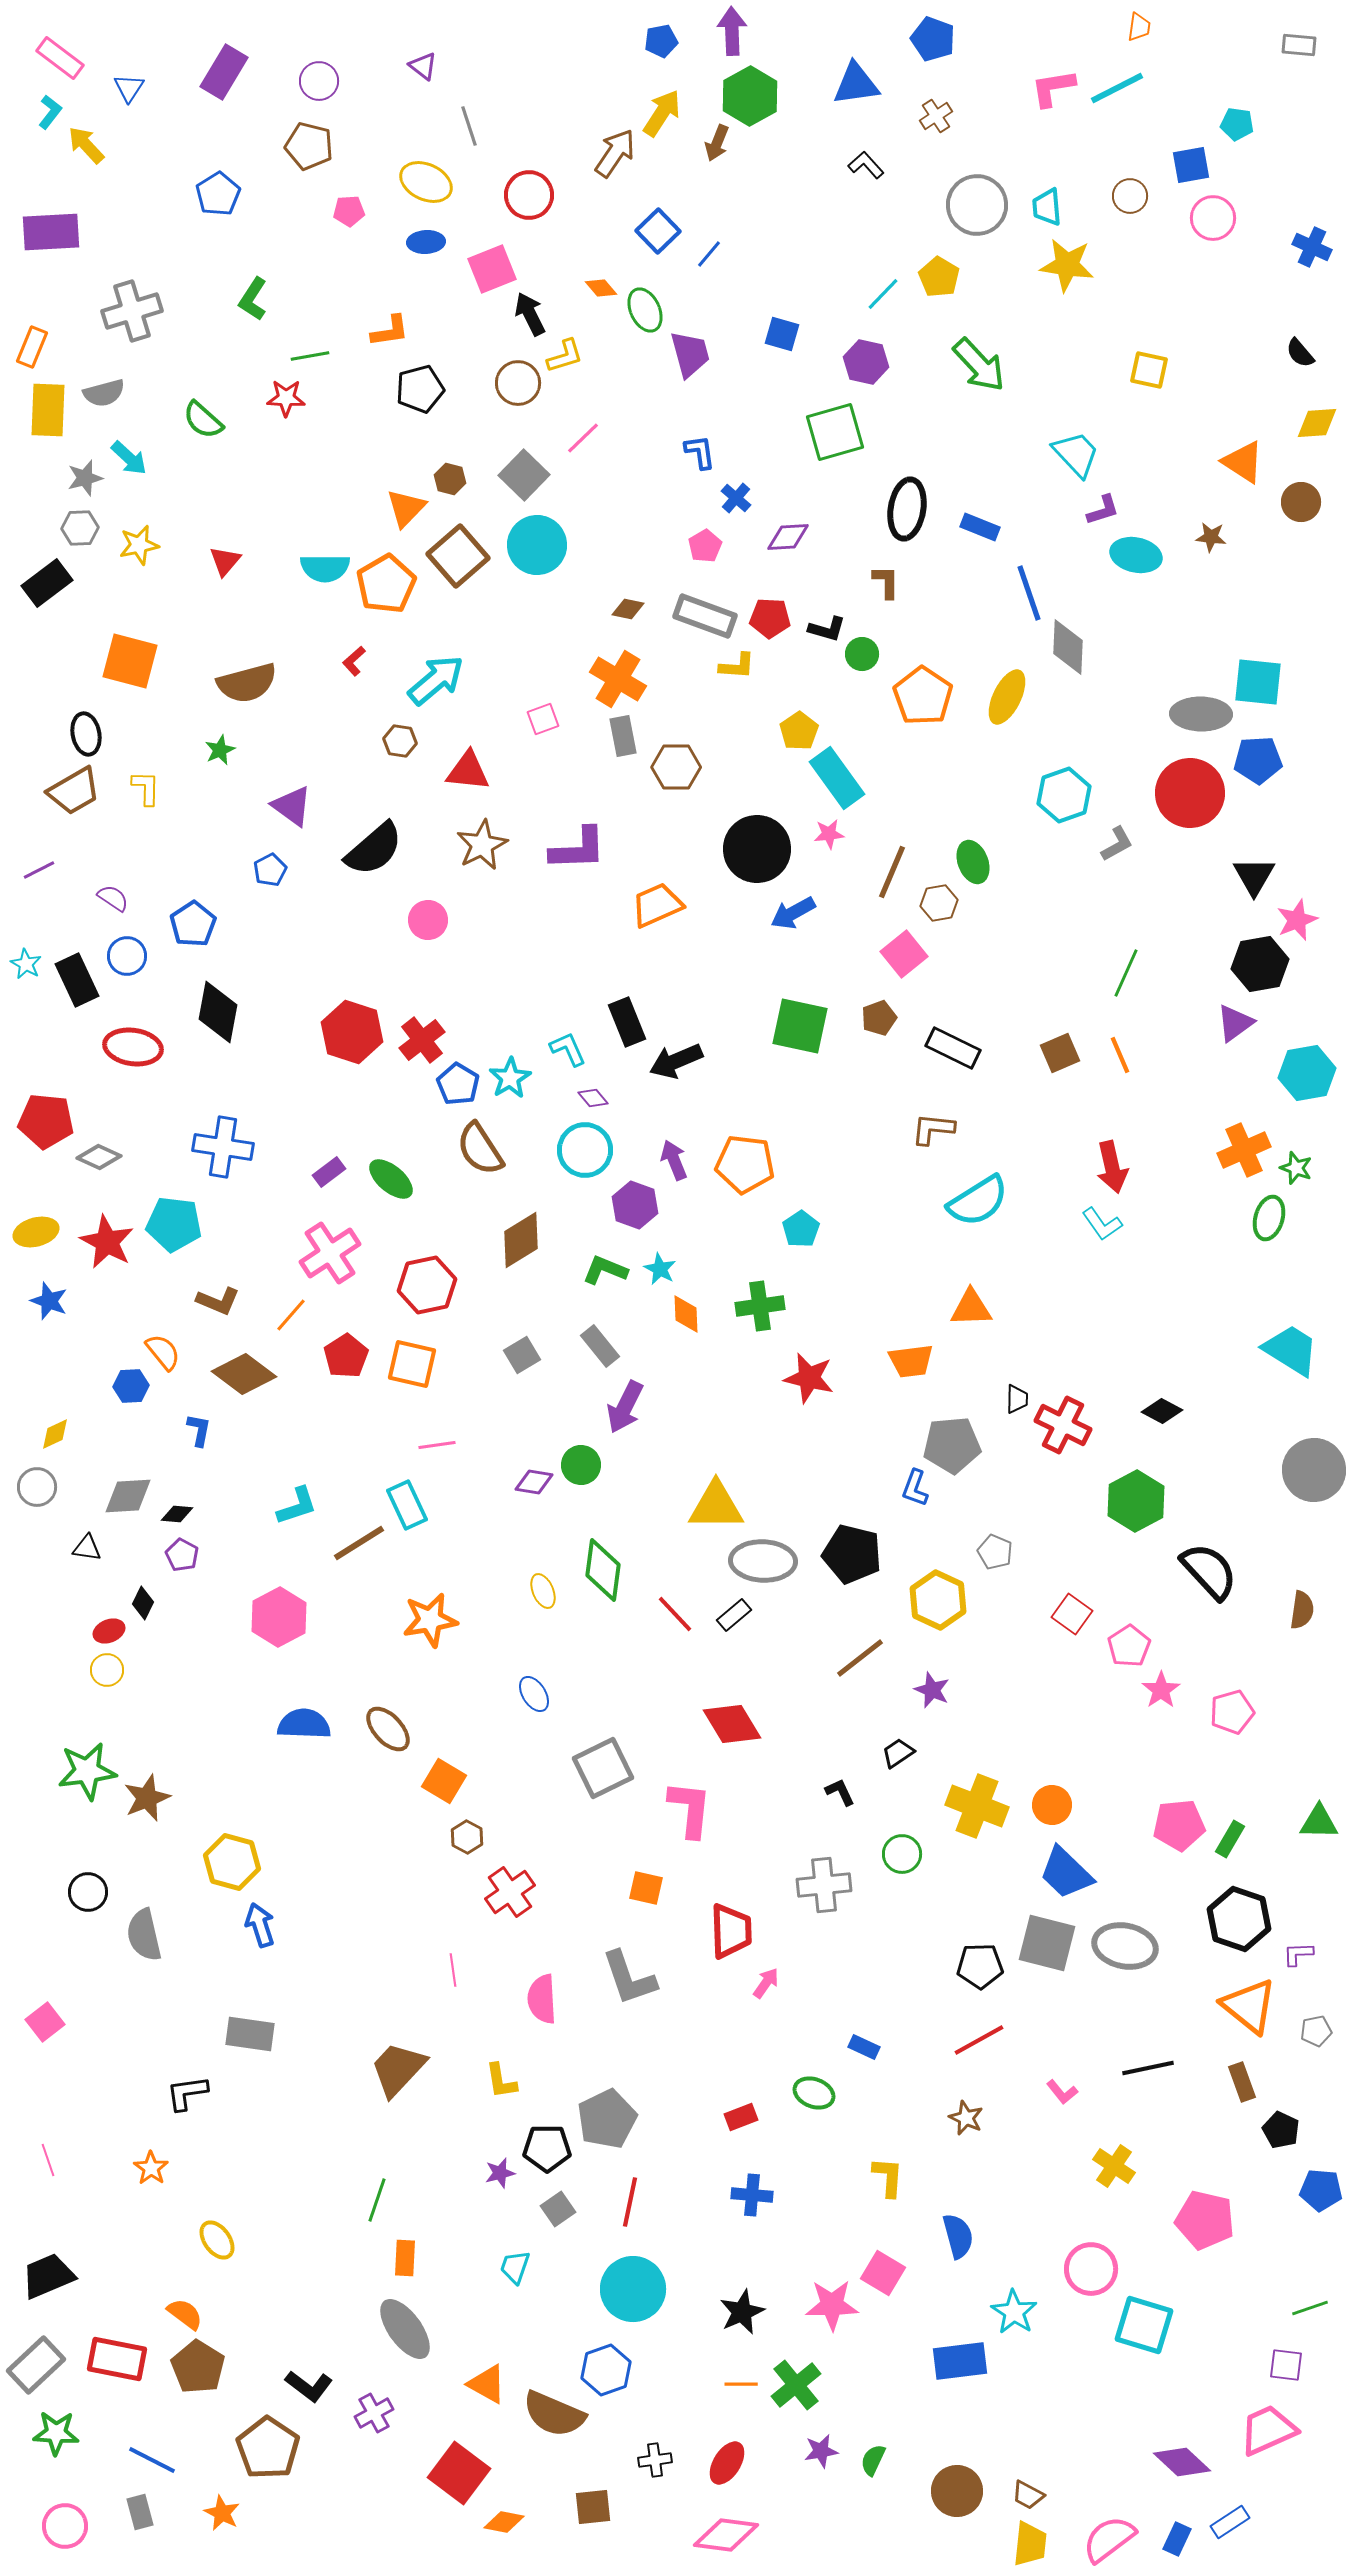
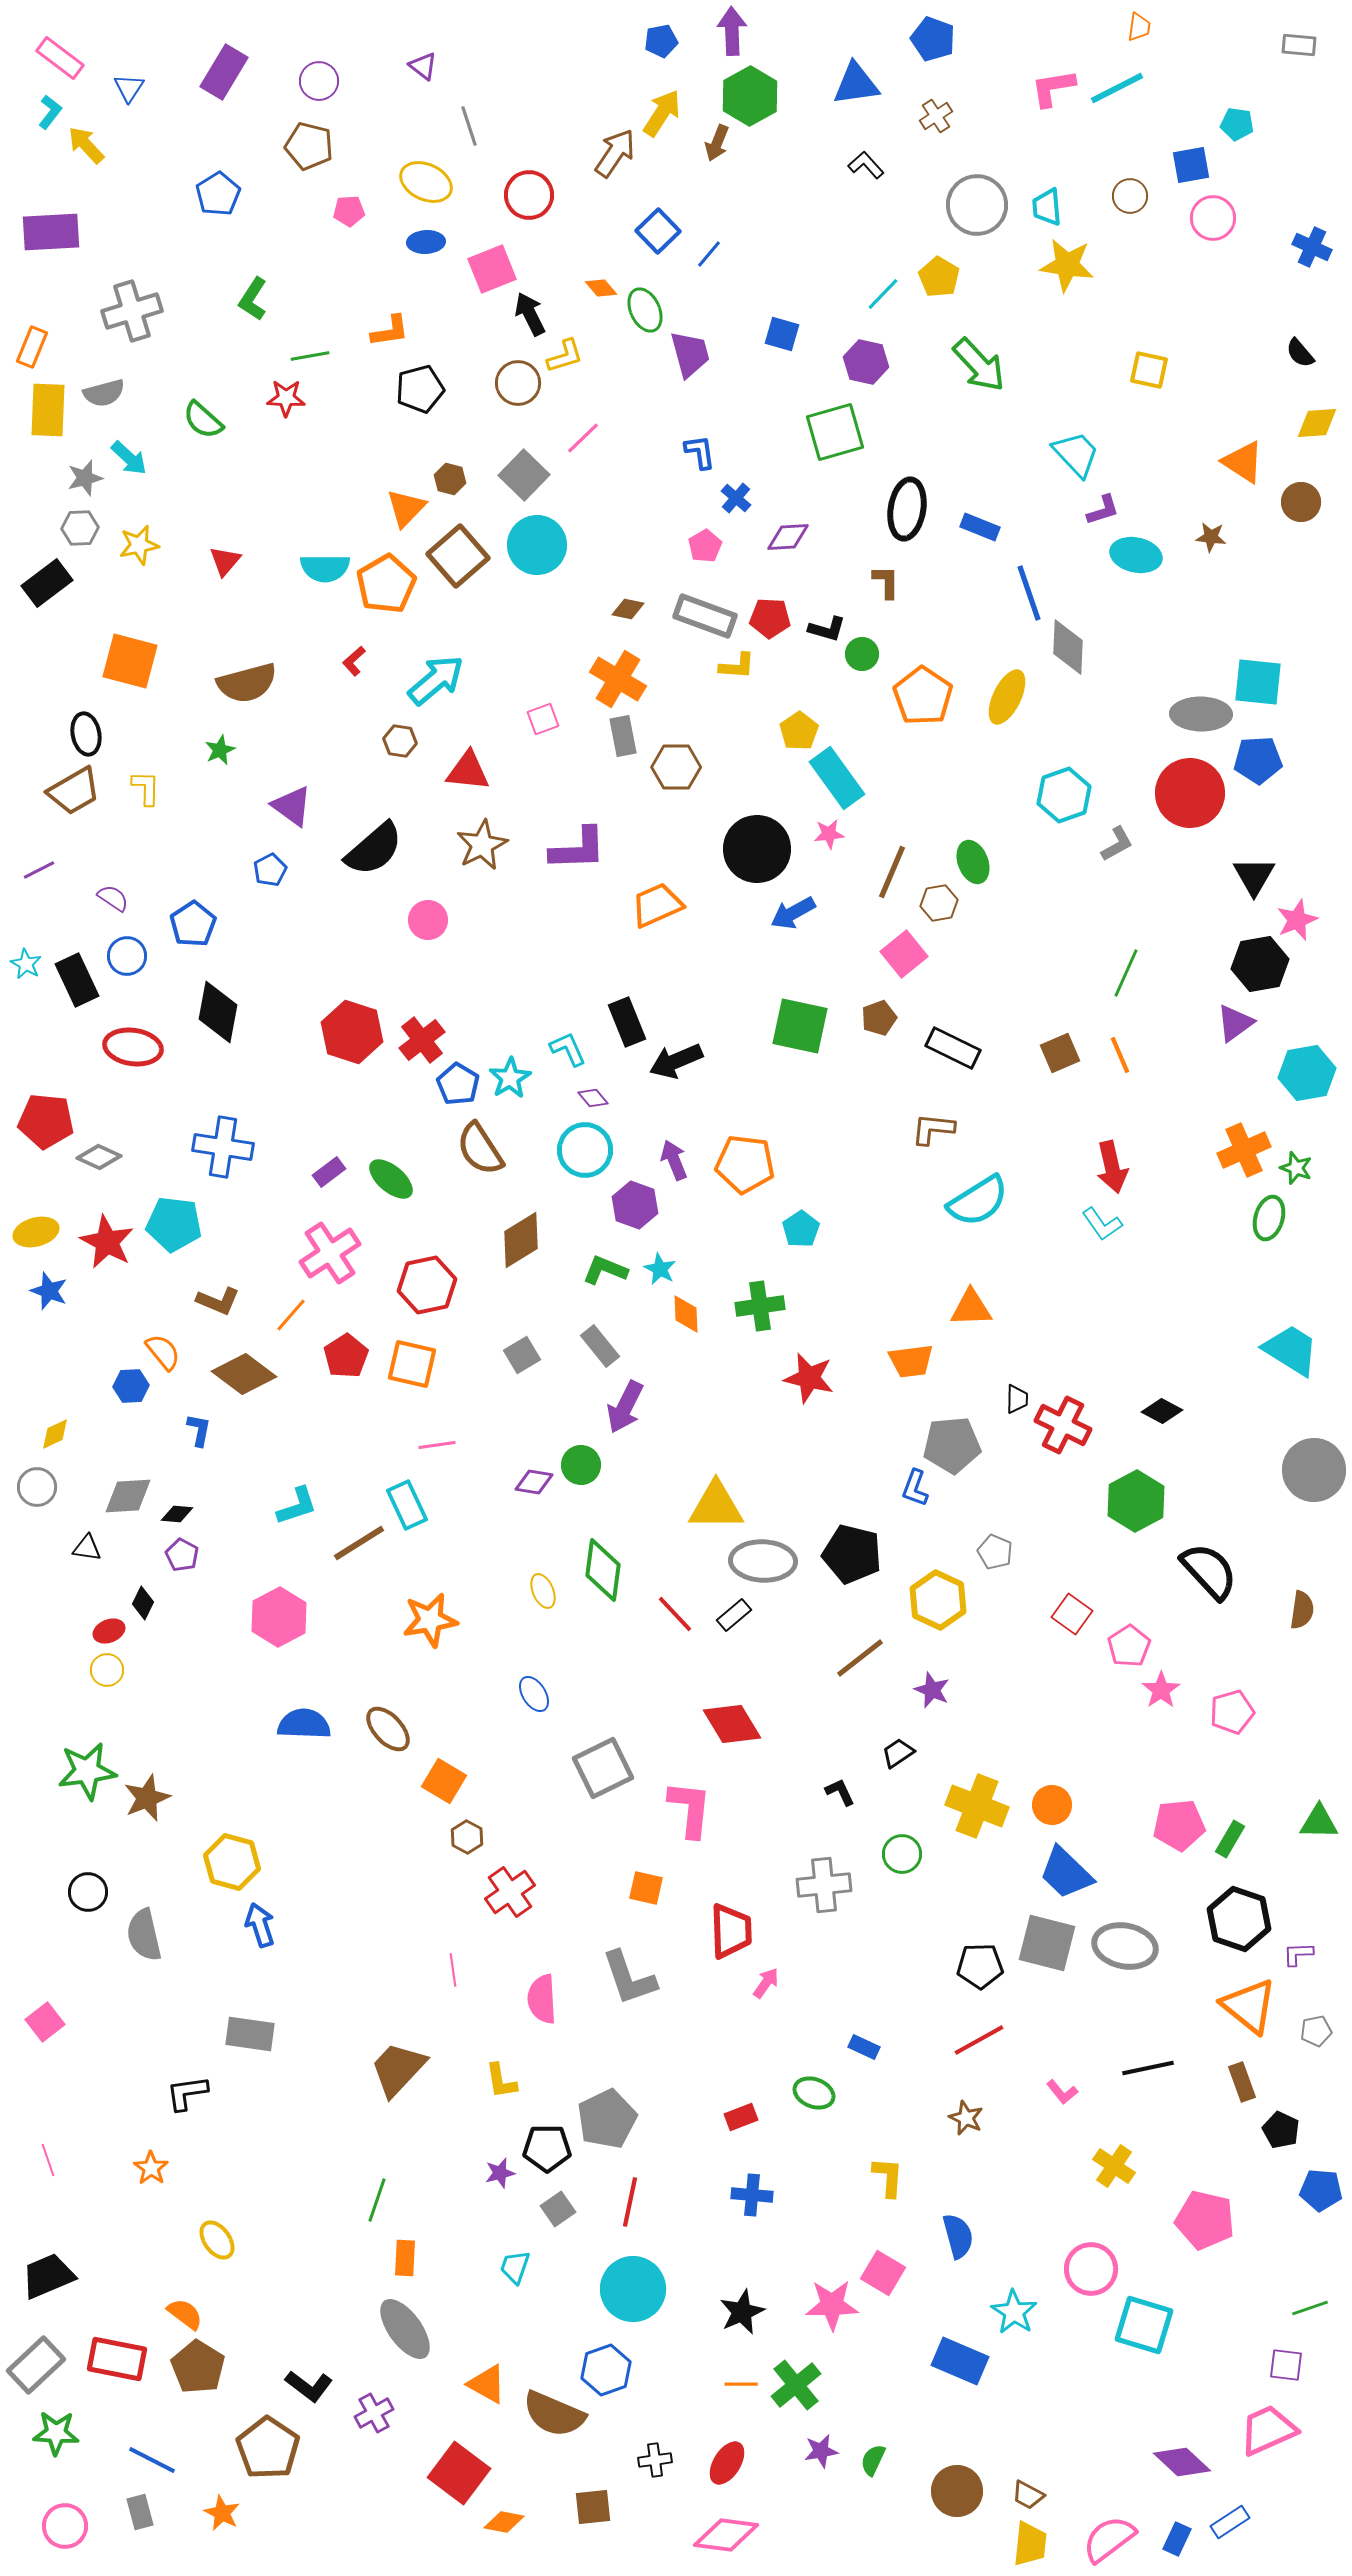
blue star at (49, 1301): moved 10 px up
blue rectangle at (960, 2361): rotated 30 degrees clockwise
